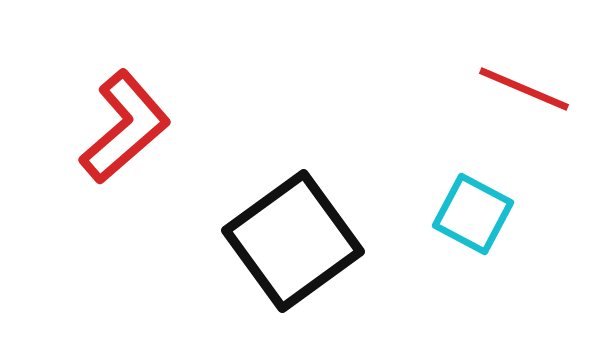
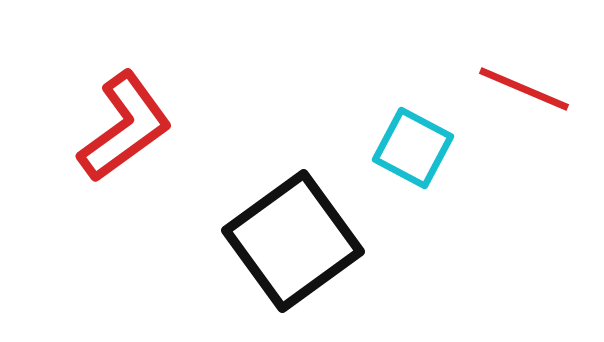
red L-shape: rotated 5 degrees clockwise
cyan square: moved 60 px left, 66 px up
